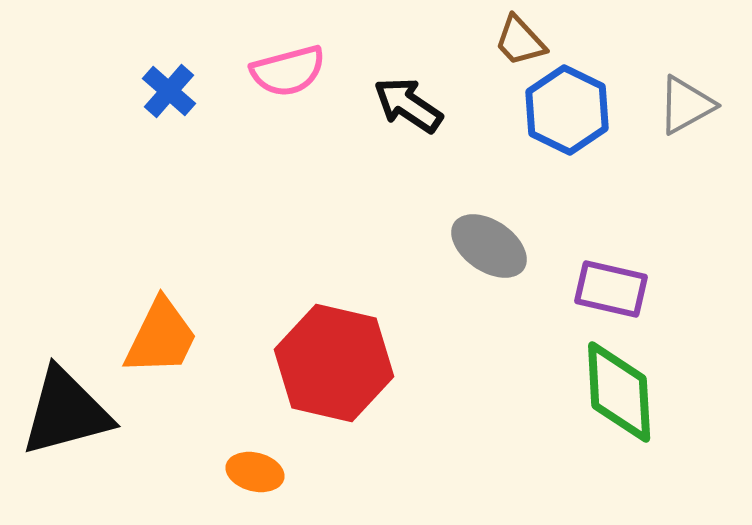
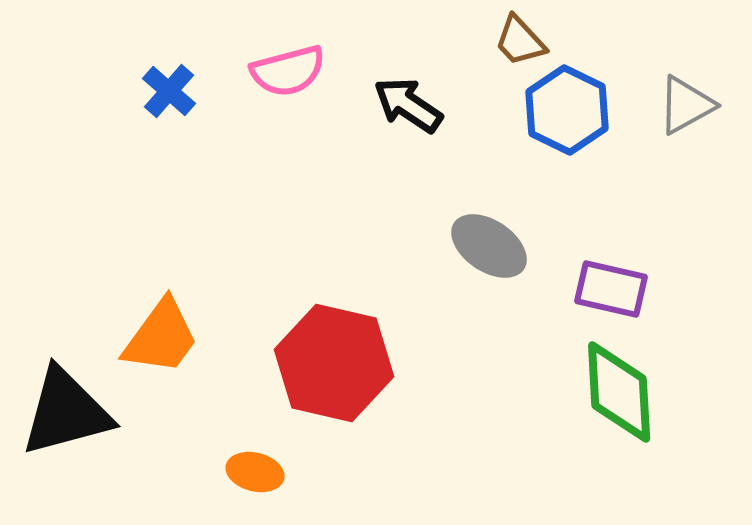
orange trapezoid: rotated 10 degrees clockwise
